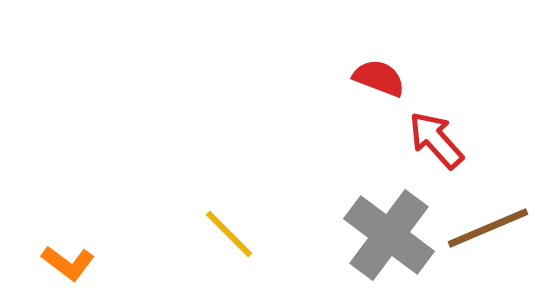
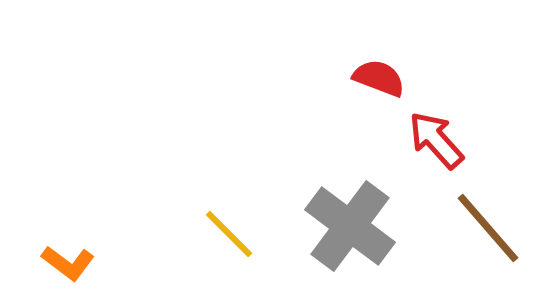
brown line: rotated 72 degrees clockwise
gray cross: moved 39 px left, 9 px up
